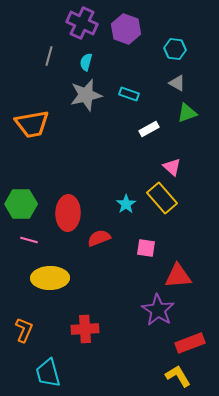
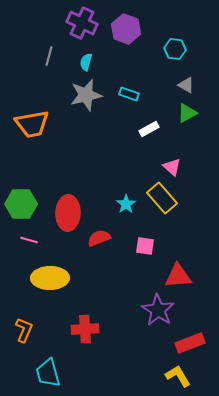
gray triangle: moved 9 px right, 2 px down
green triangle: rotated 10 degrees counterclockwise
pink square: moved 1 px left, 2 px up
